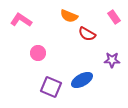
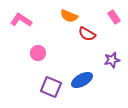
purple star: rotated 14 degrees counterclockwise
